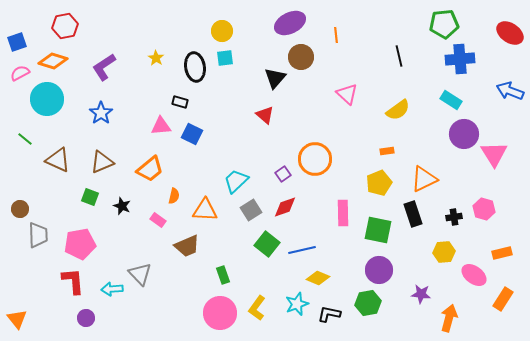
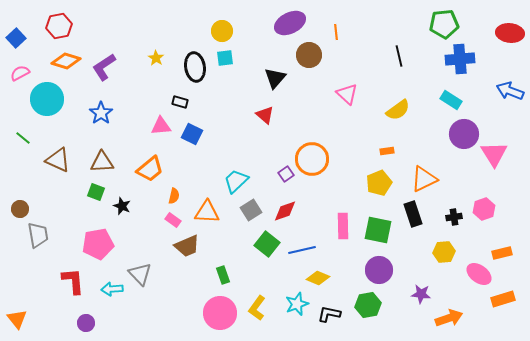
red hexagon at (65, 26): moved 6 px left
red ellipse at (510, 33): rotated 28 degrees counterclockwise
orange line at (336, 35): moved 3 px up
blue square at (17, 42): moved 1 px left, 4 px up; rotated 24 degrees counterclockwise
brown circle at (301, 57): moved 8 px right, 2 px up
orange diamond at (53, 61): moved 13 px right
green line at (25, 139): moved 2 px left, 1 px up
orange circle at (315, 159): moved 3 px left
brown triangle at (102, 162): rotated 20 degrees clockwise
purple square at (283, 174): moved 3 px right
green square at (90, 197): moved 6 px right, 5 px up
red diamond at (285, 207): moved 4 px down
pink hexagon at (484, 209): rotated 25 degrees clockwise
orange triangle at (205, 210): moved 2 px right, 2 px down
pink rectangle at (343, 213): moved 13 px down
pink rectangle at (158, 220): moved 15 px right
gray trapezoid at (38, 235): rotated 8 degrees counterclockwise
pink pentagon at (80, 244): moved 18 px right
pink ellipse at (474, 275): moved 5 px right, 1 px up
orange rectangle at (503, 299): rotated 40 degrees clockwise
green hexagon at (368, 303): moved 2 px down
purple circle at (86, 318): moved 5 px down
orange arrow at (449, 318): rotated 56 degrees clockwise
